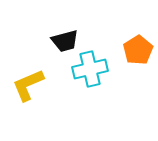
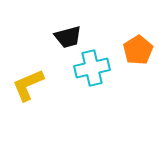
black trapezoid: moved 3 px right, 4 px up
cyan cross: moved 2 px right, 1 px up
